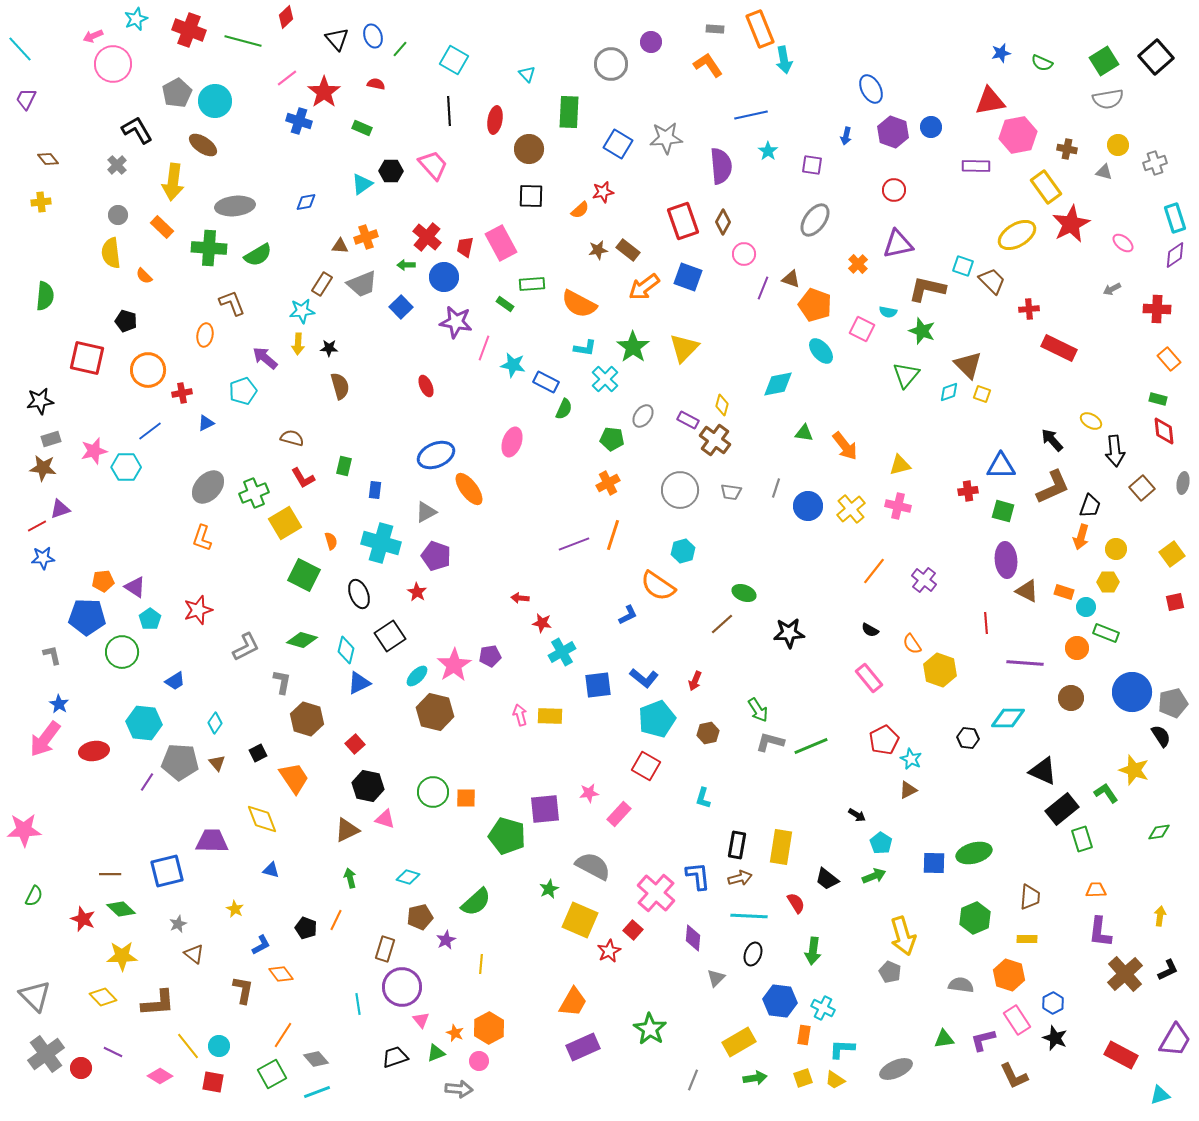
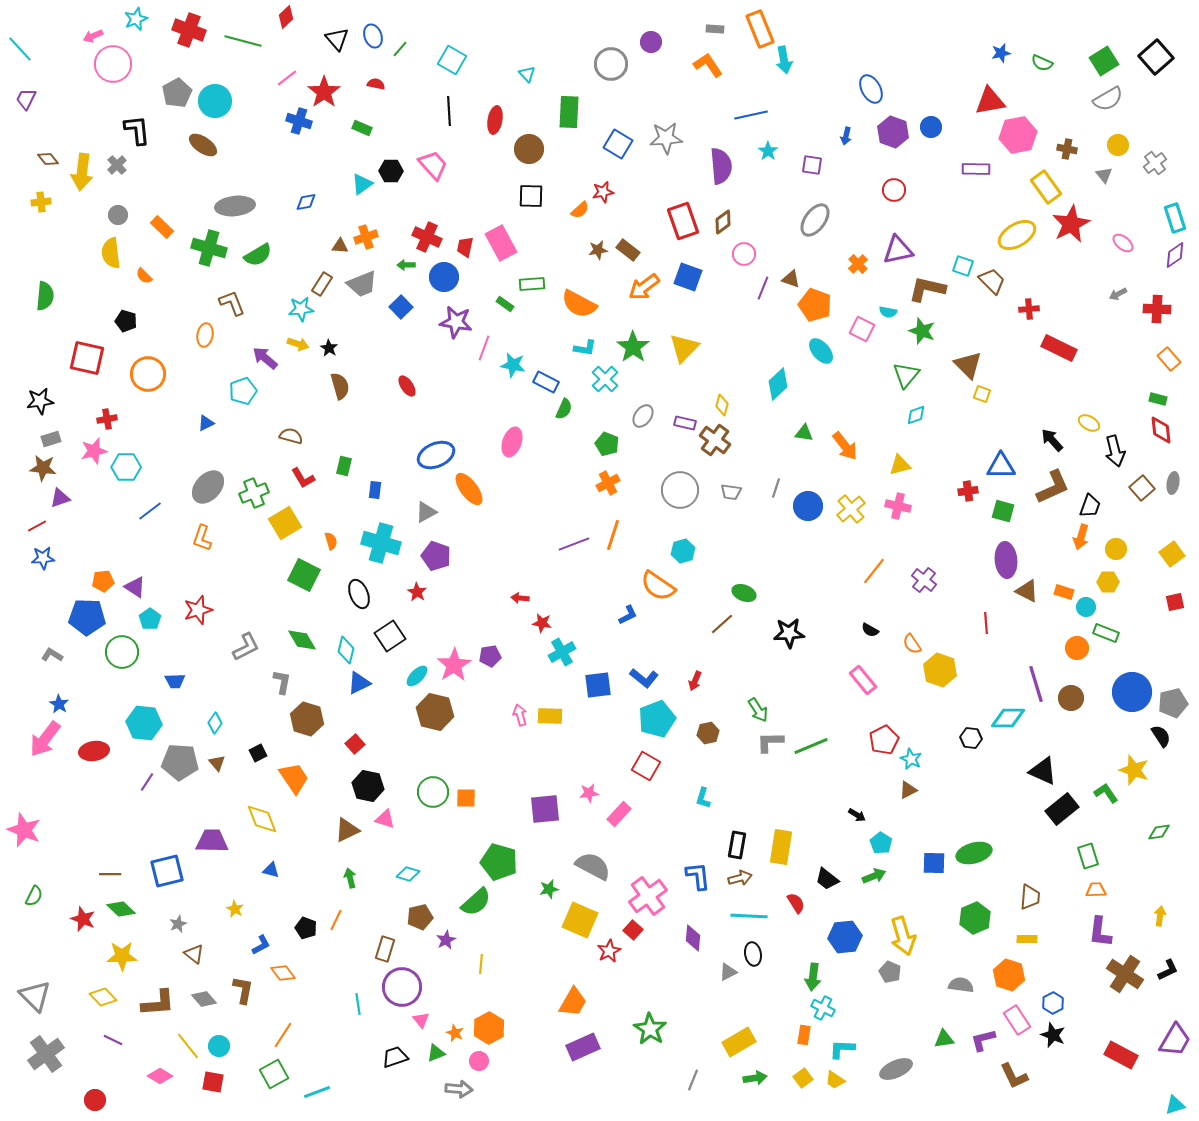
cyan square at (454, 60): moved 2 px left
gray semicircle at (1108, 99): rotated 20 degrees counterclockwise
black L-shape at (137, 130): rotated 24 degrees clockwise
gray cross at (1155, 163): rotated 20 degrees counterclockwise
purple rectangle at (976, 166): moved 3 px down
gray triangle at (1104, 172): moved 3 px down; rotated 36 degrees clockwise
yellow arrow at (173, 182): moved 91 px left, 10 px up
brown diamond at (723, 222): rotated 25 degrees clockwise
red cross at (427, 237): rotated 16 degrees counterclockwise
purple triangle at (898, 244): moved 6 px down
green cross at (209, 248): rotated 12 degrees clockwise
gray arrow at (1112, 289): moved 6 px right, 5 px down
cyan star at (302, 311): moved 1 px left, 2 px up
yellow arrow at (298, 344): rotated 75 degrees counterclockwise
black star at (329, 348): rotated 30 degrees clockwise
orange circle at (148, 370): moved 4 px down
cyan diamond at (778, 384): rotated 32 degrees counterclockwise
red ellipse at (426, 386): moved 19 px left; rotated 10 degrees counterclockwise
cyan diamond at (949, 392): moved 33 px left, 23 px down
red cross at (182, 393): moved 75 px left, 26 px down
purple rectangle at (688, 420): moved 3 px left, 3 px down; rotated 15 degrees counterclockwise
yellow ellipse at (1091, 421): moved 2 px left, 2 px down
blue line at (150, 431): moved 80 px down
red diamond at (1164, 431): moved 3 px left, 1 px up
brown semicircle at (292, 438): moved 1 px left, 2 px up
green pentagon at (612, 439): moved 5 px left, 5 px down; rotated 15 degrees clockwise
black arrow at (1115, 451): rotated 8 degrees counterclockwise
gray ellipse at (1183, 483): moved 10 px left
purple triangle at (60, 509): moved 11 px up
green diamond at (302, 640): rotated 44 degrees clockwise
gray L-shape at (52, 655): rotated 45 degrees counterclockwise
purple line at (1025, 663): moved 11 px right, 21 px down; rotated 69 degrees clockwise
pink rectangle at (869, 678): moved 6 px left, 2 px down
blue trapezoid at (175, 681): rotated 30 degrees clockwise
black hexagon at (968, 738): moved 3 px right
gray L-shape at (770, 742): rotated 16 degrees counterclockwise
pink star at (24, 830): rotated 24 degrees clockwise
green pentagon at (507, 836): moved 8 px left, 26 px down
green rectangle at (1082, 839): moved 6 px right, 17 px down
cyan diamond at (408, 877): moved 3 px up
green star at (549, 889): rotated 12 degrees clockwise
pink cross at (656, 893): moved 8 px left, 3 px down; rotated 12 degrees clockwise
green arrow at (813, 951): moved 26 px down
black ellipse at (753, 954): rotated 30 degrees counterclockwise
orange diamond at (281, 974): moved 2 px right, 1 px up
brown cross at (1125, 974): rotated 15 degrees counterclockwise
gray triangle at (716, 978): moved 12 px right, 6 px up; rotated 18 degrees clockwise
blue hexagon at (780, 1001): moved 65 px right, 64 px up; rotated 12 degrees counterclockwise
black star at (1055, 1038): moved 2 px left, 3 px up
purple line at (113, 1052): moved 12 px up
gray diamond at (316, 1059): moved 112 px left, 60 px up
red circle at (81, 1068): moved 14 px right, 32 px down
green square at (272, 1074): moved 2 px right
yellow square at (803, 1078): rotated 18 degrees counterclockwise
cyan triangle at (1160, 1095): moved 15 px right, 10 px down
